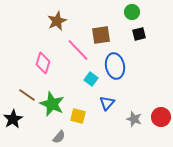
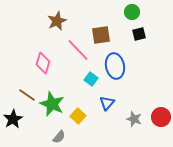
yellow square: rotated 28 degrees clockwise
